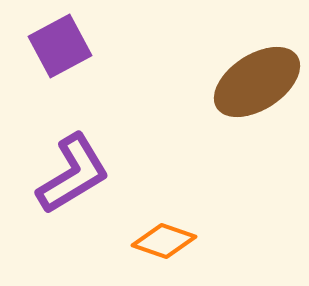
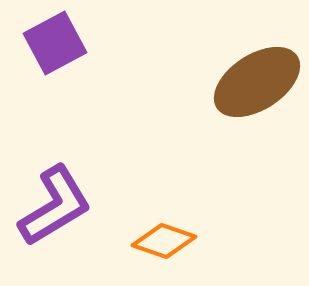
purple square: moved 5 px left, 3 px up
purple L-shape: moved 18 px left, 32 px down
